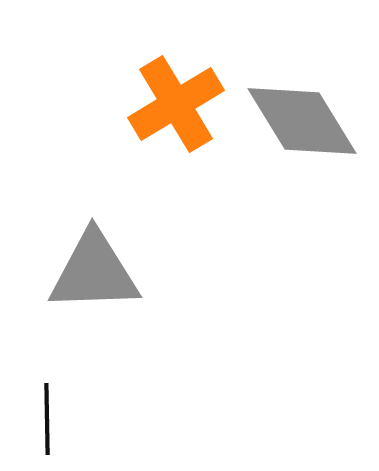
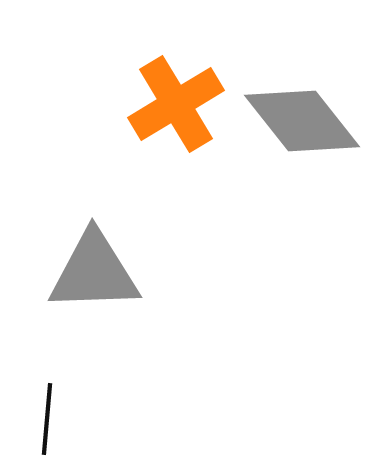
gray diamond: rotated 7 degrees counterclockwise
black line: rotated 6 degrees clockwise
